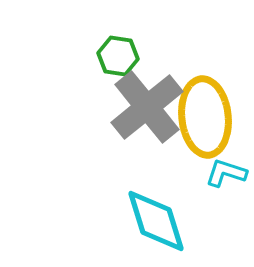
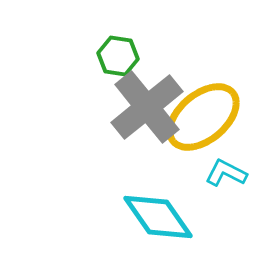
yellow ellipse: moved 2 px left; rotated 56 degrees clockwise
cyan L-shape: rotated 9 degrees clockwise
cyan diamond: moved 2 px right, 4 px up; rotated 18 degrees counterclockwise
